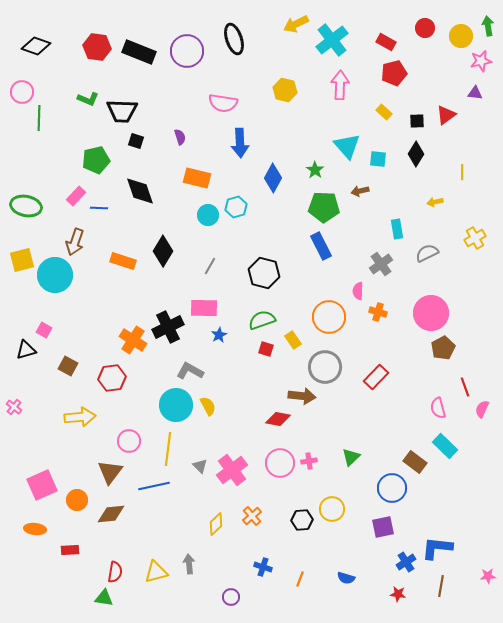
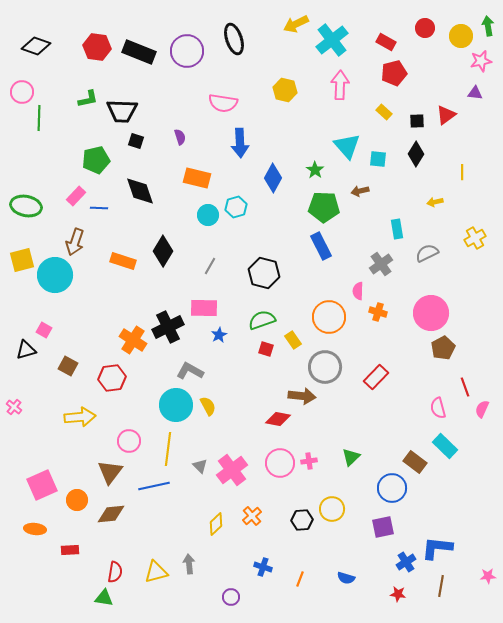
green L-shape at (88, 99): rotated 35 degrees counterclockwise
